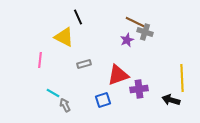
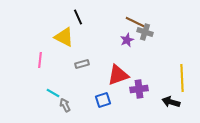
gray rectangle: moved 2 px left
black arrow: moved 2 px down
